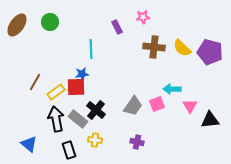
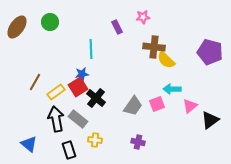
brown ellipse: moved 2 px down
yellow semicircle: moved 16 px left, 12 px down
red square: moved 2 px right; rotated 30 degrees counterclockwise
pink triangle: rotated 21 degrees clockwise
black cross: moved 12 px up
black triangle: rotated 30 degrees counterclockwise
purple cross: moved 1 px right
